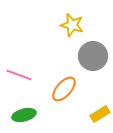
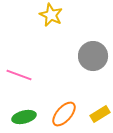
yellow star: moved 21 px left, 10 px up; rotated 10 degrees clockwise
orange ellipse: moved 25 px down
green ellipse: moved 2 px down
